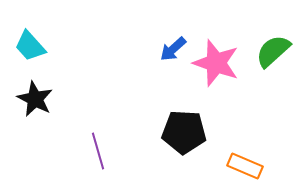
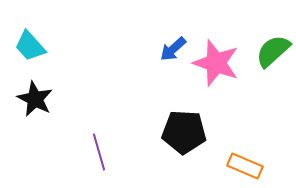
purple line: moved 1 px right, 1 px down
